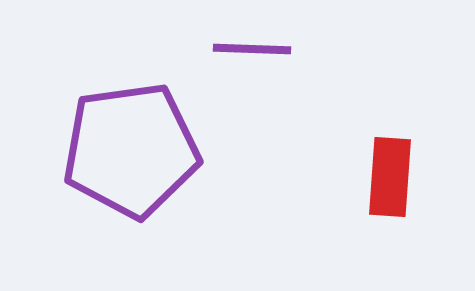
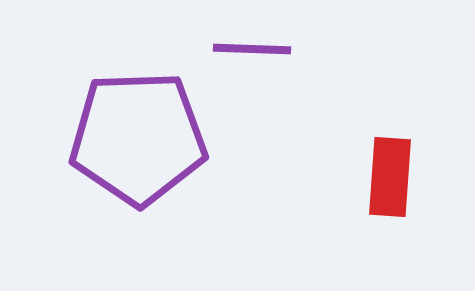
purple pentagon: moved 7 px right, 12 px up; rotated 6 degrees clockwise
